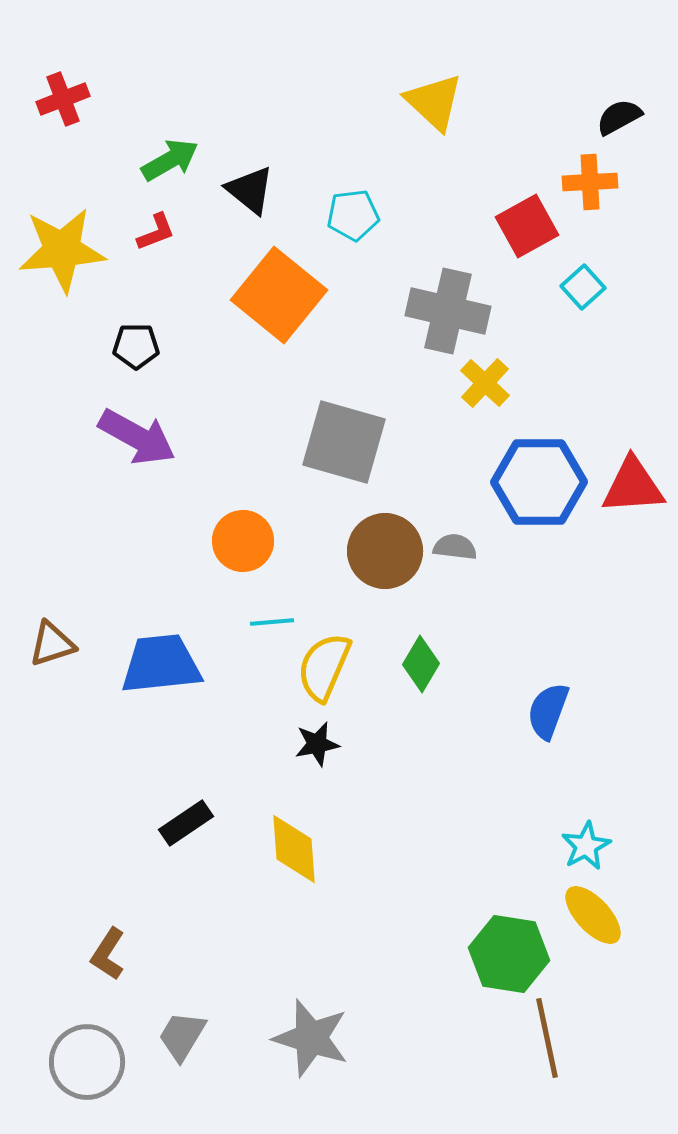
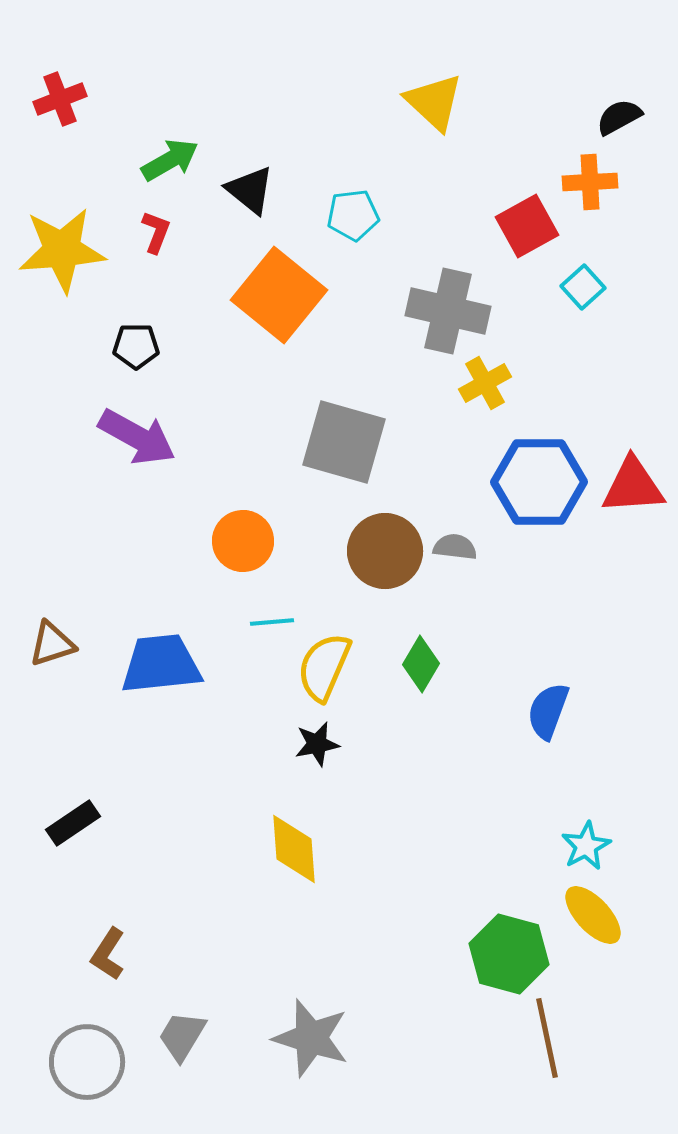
red cross: moved 3 px left
red L-shape: rotated 48 degrees counterclockwise
yellow cross: rotated 18 degrees clockwise
black rectangle: moved 113 px left
green hexagon: rotated 6 degrees clockwise
